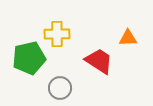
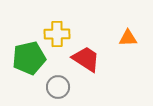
red trapezoid: moved 13 px left, 2 px up
gray circle: moved 2 px left, 1 px up
